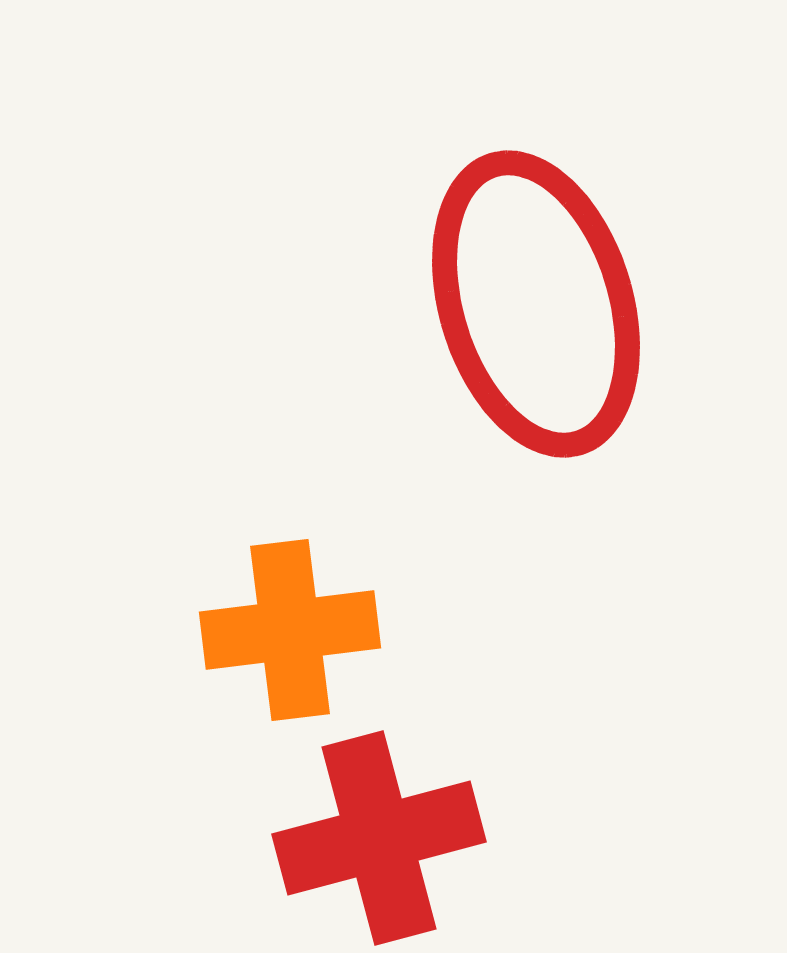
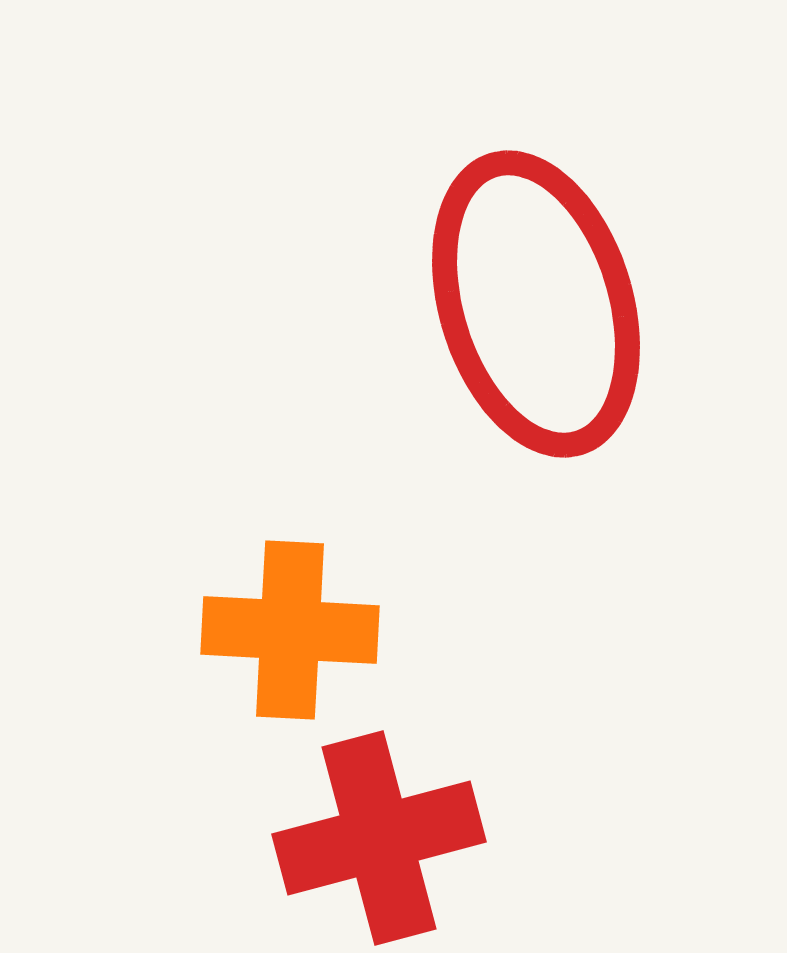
orange cross: rotated 10 degrees clockwise
